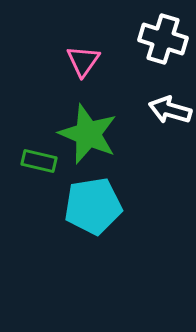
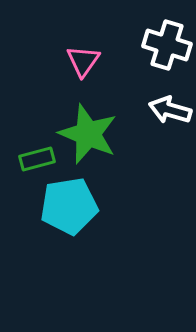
white cross: moved 4 px right, 6 px down
green rectangle: moved 2 px left, 2 px up; rotated 28 degrees counterclockwise
cyan pentagon: moved 24 px left
